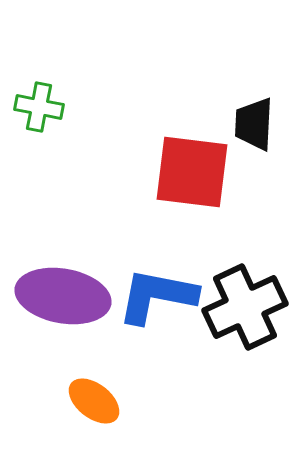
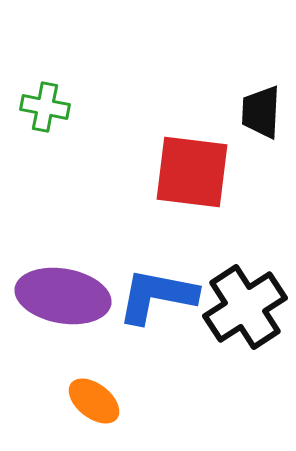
green cross: moved 6 px right
black trapezoid: moved 7 px right, 12 px up
black cross: rotated 8 degrees counterclockwise
